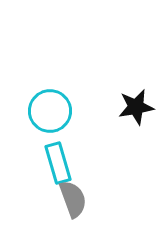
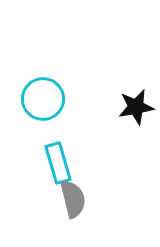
cyan circle: moved 7 px left, 12 px up
gray semicircle: rotated 6 degrees clockwise
